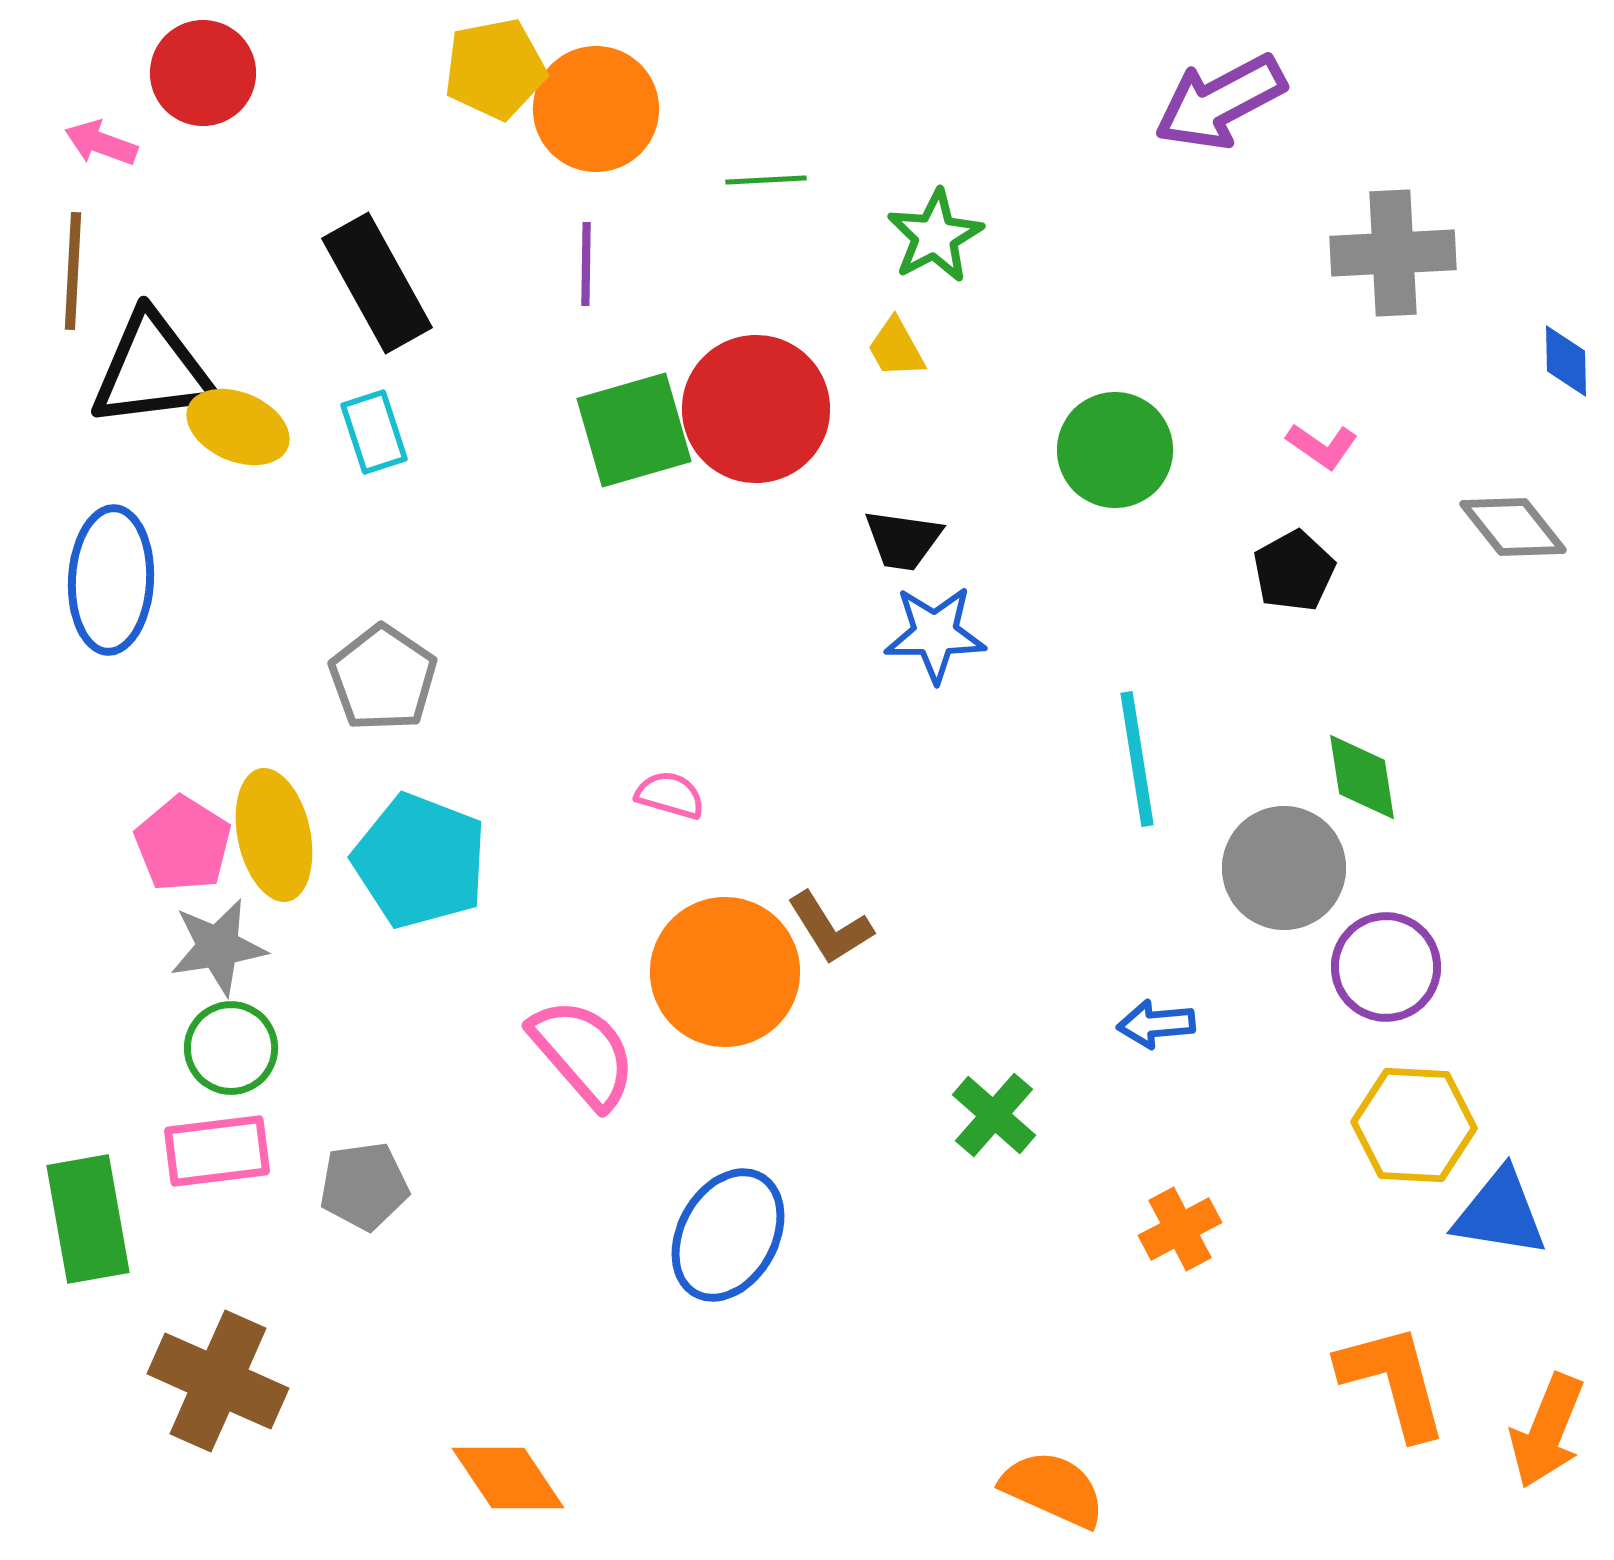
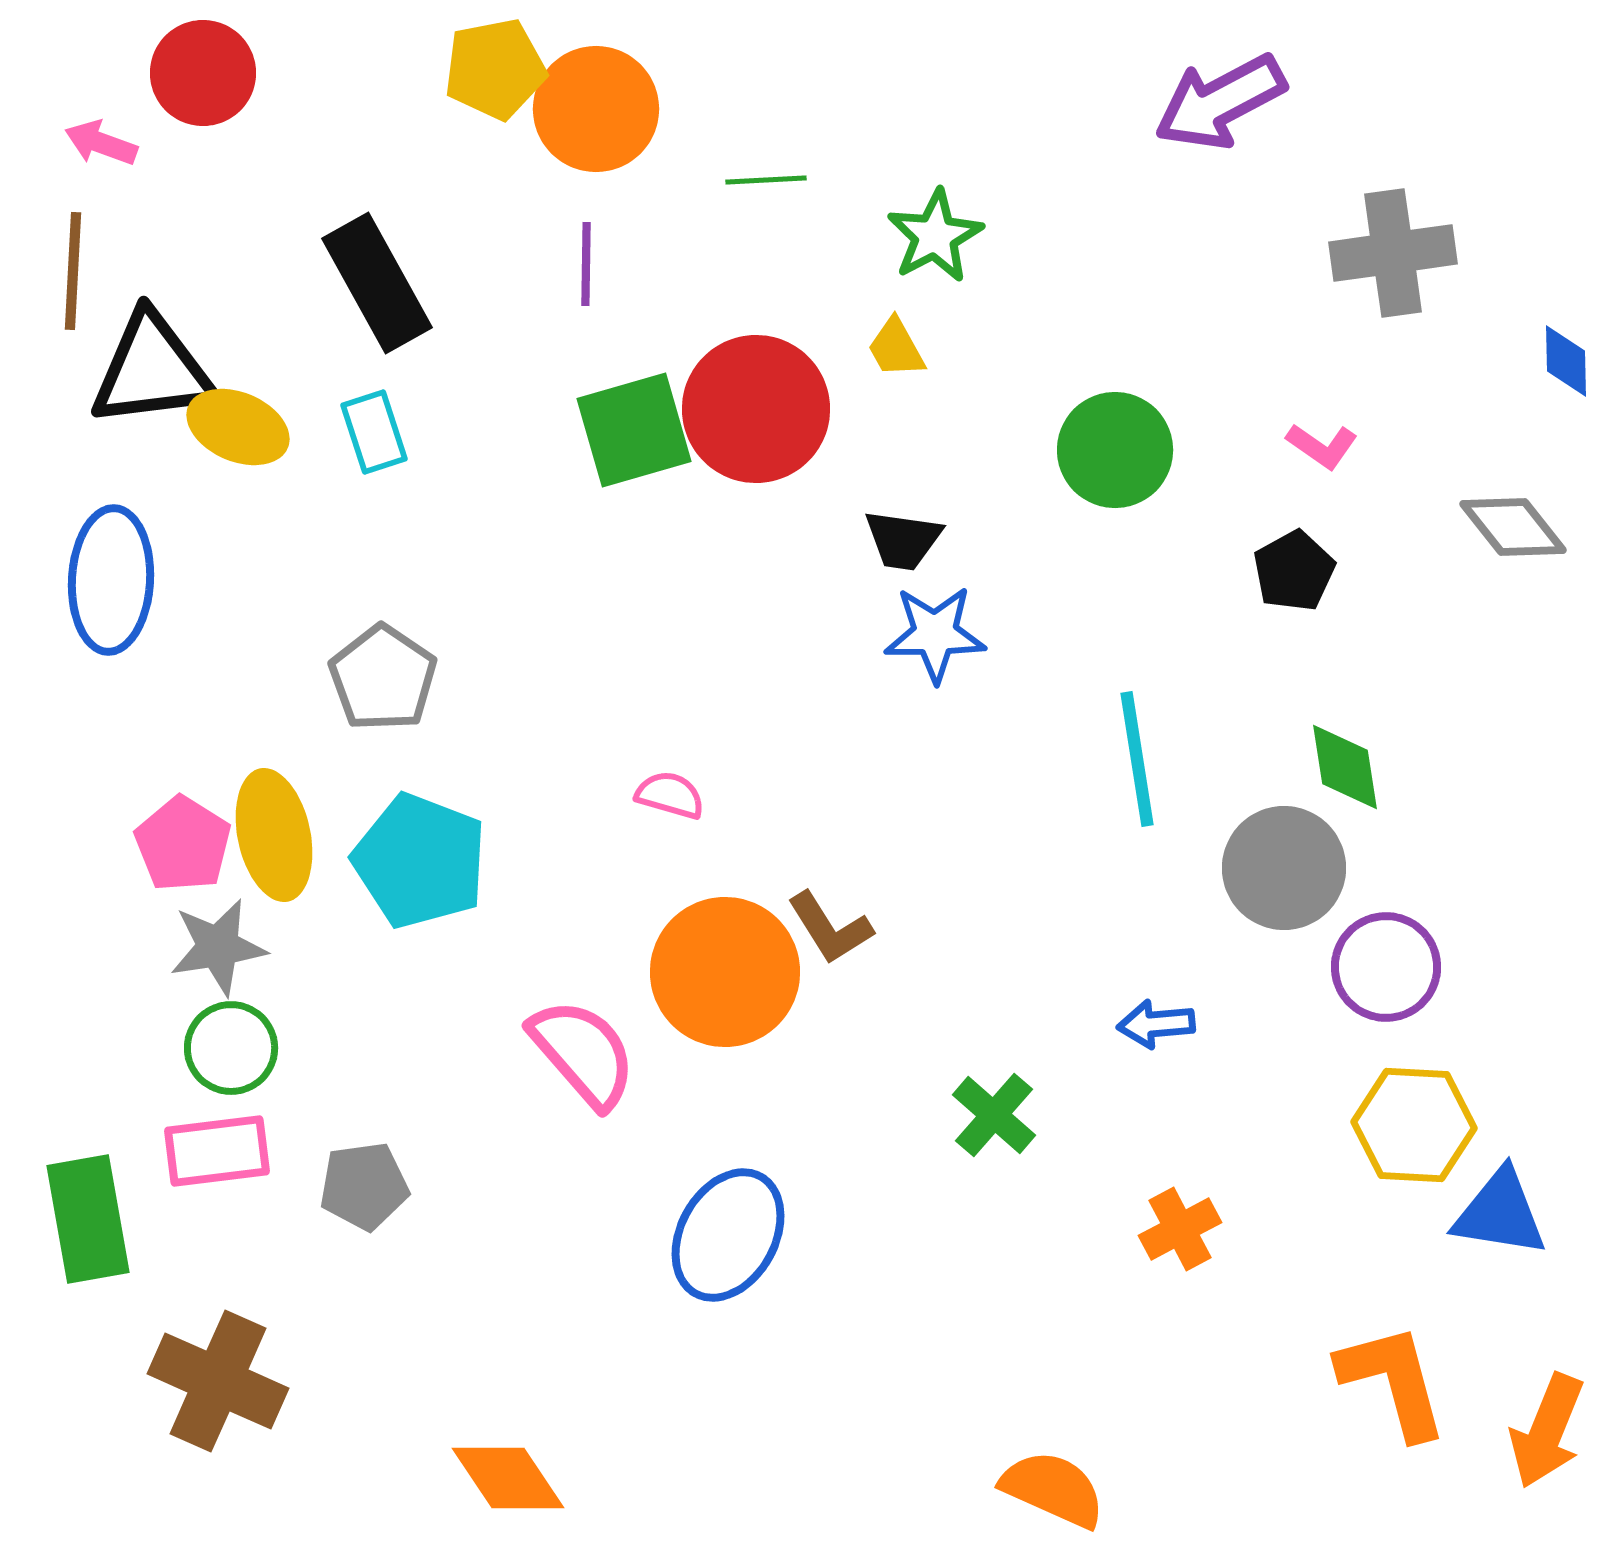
gray cross at (1393, 253): rotated 5 degrees counterclockwise
green diamond at (1362, 777): moved 17 px left, 10 px up
